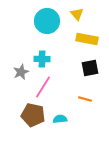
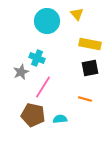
yellow rectangle: moved 3 px right, 5 px down
cyan cross: moved 5 px left, 1 px up; rotated 21 degrees clockwise
